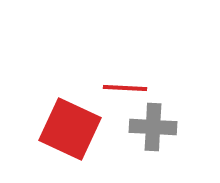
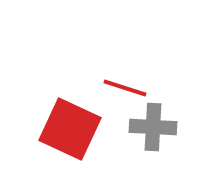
red line: rotated 15 degrees clockwise
